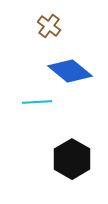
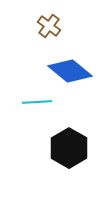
black hexagon: moved 3 px left, 11 px up
